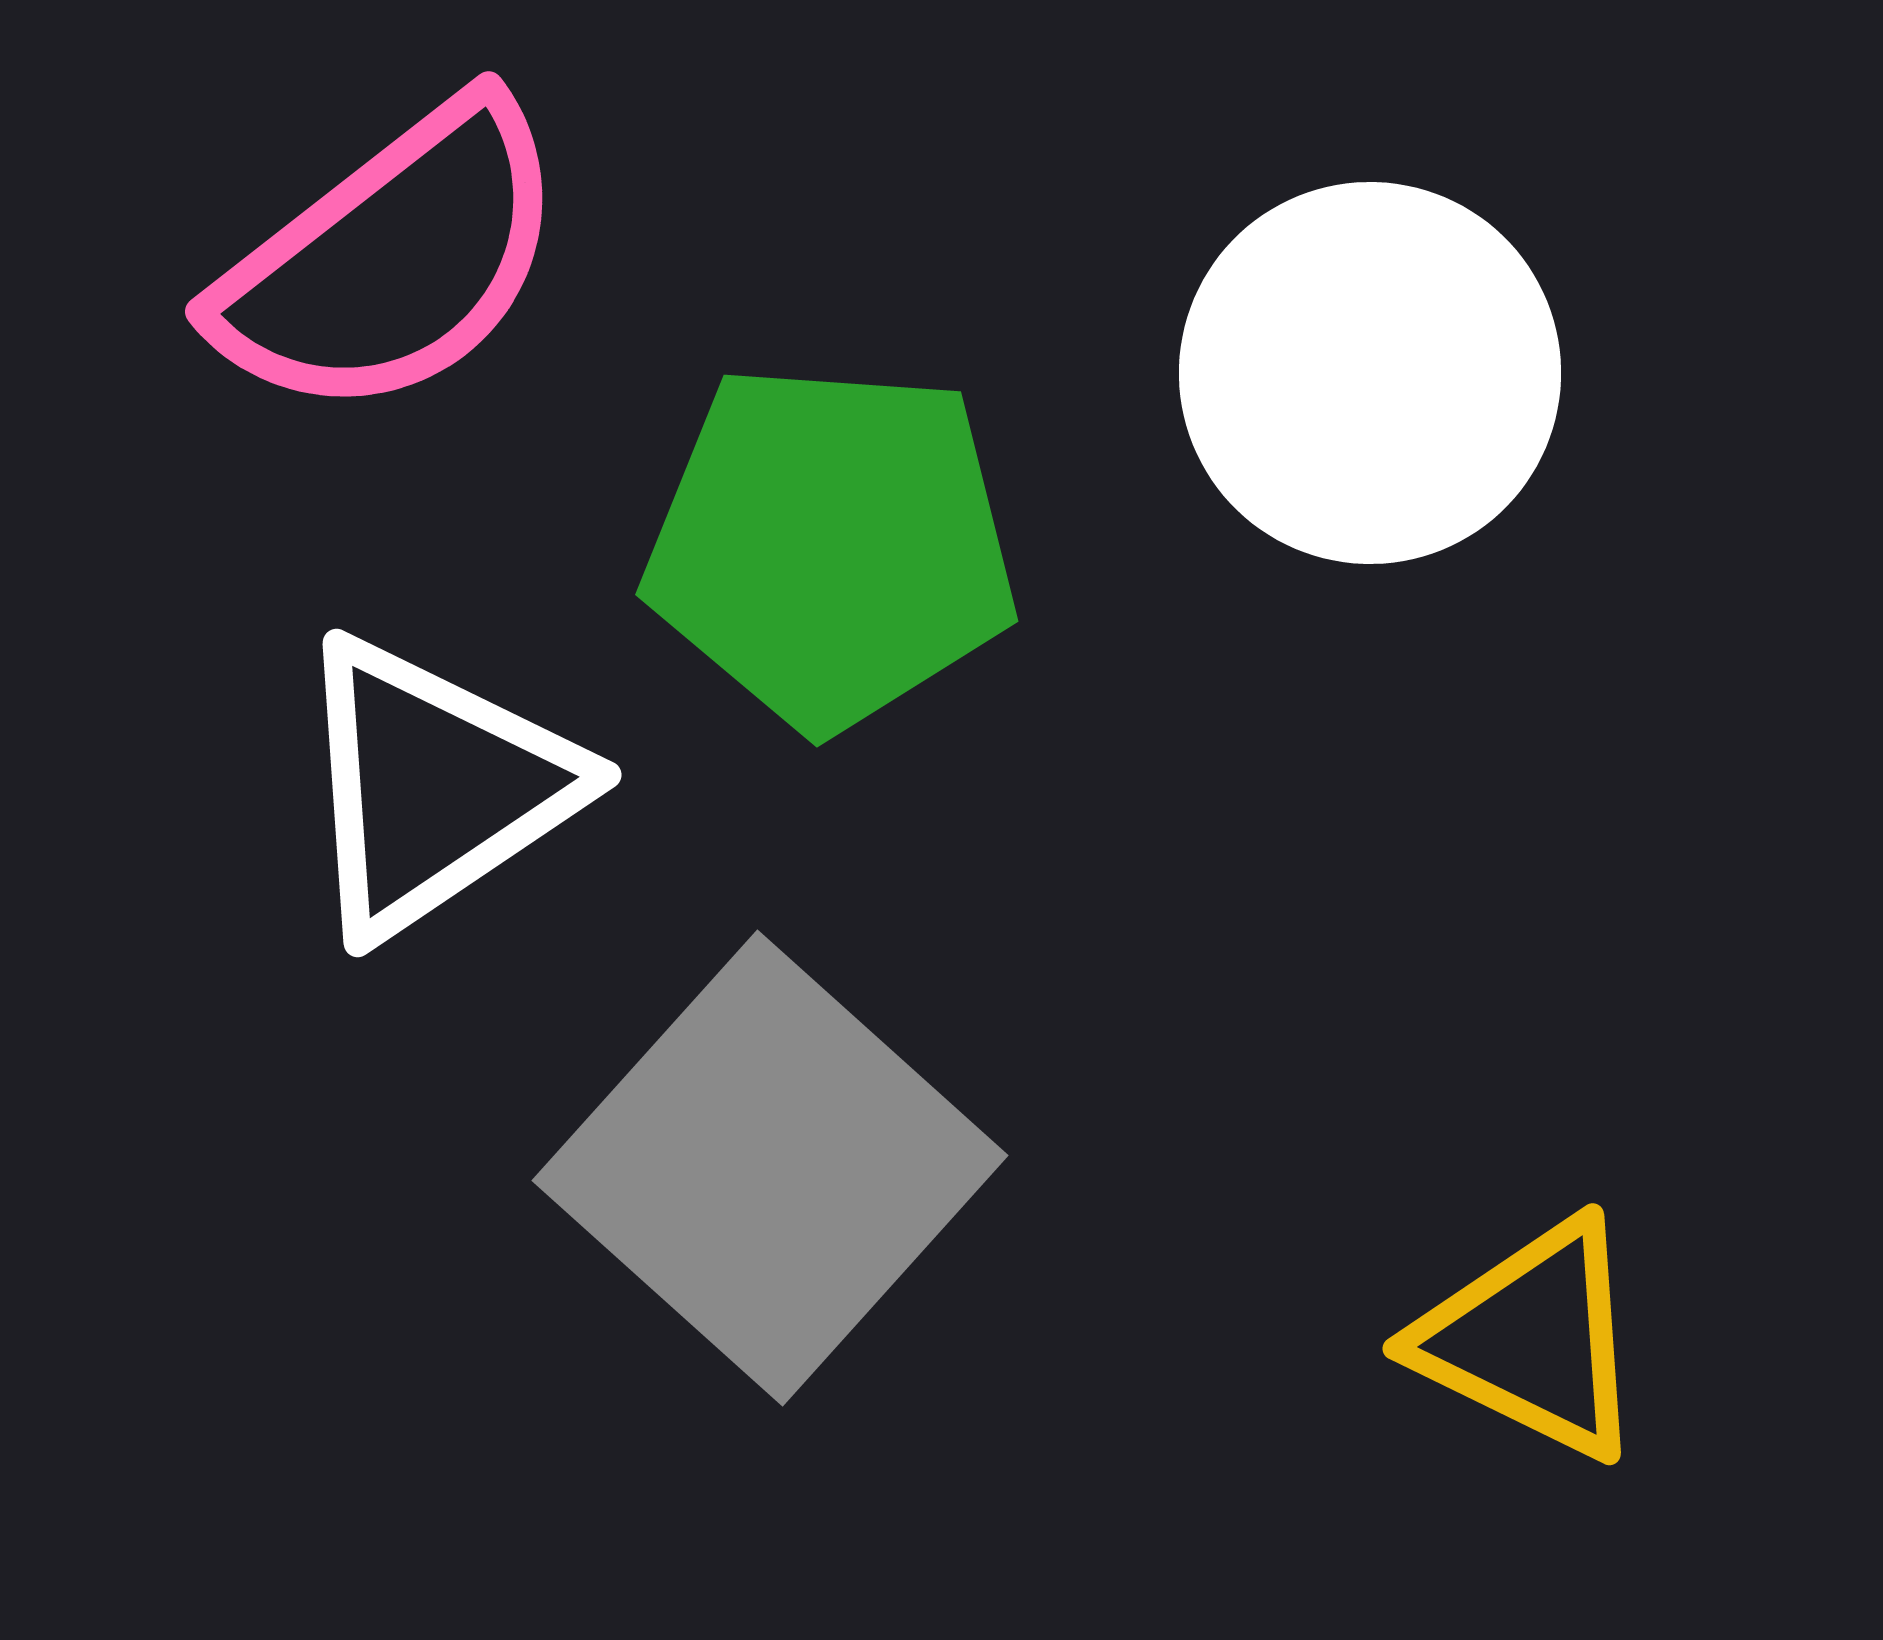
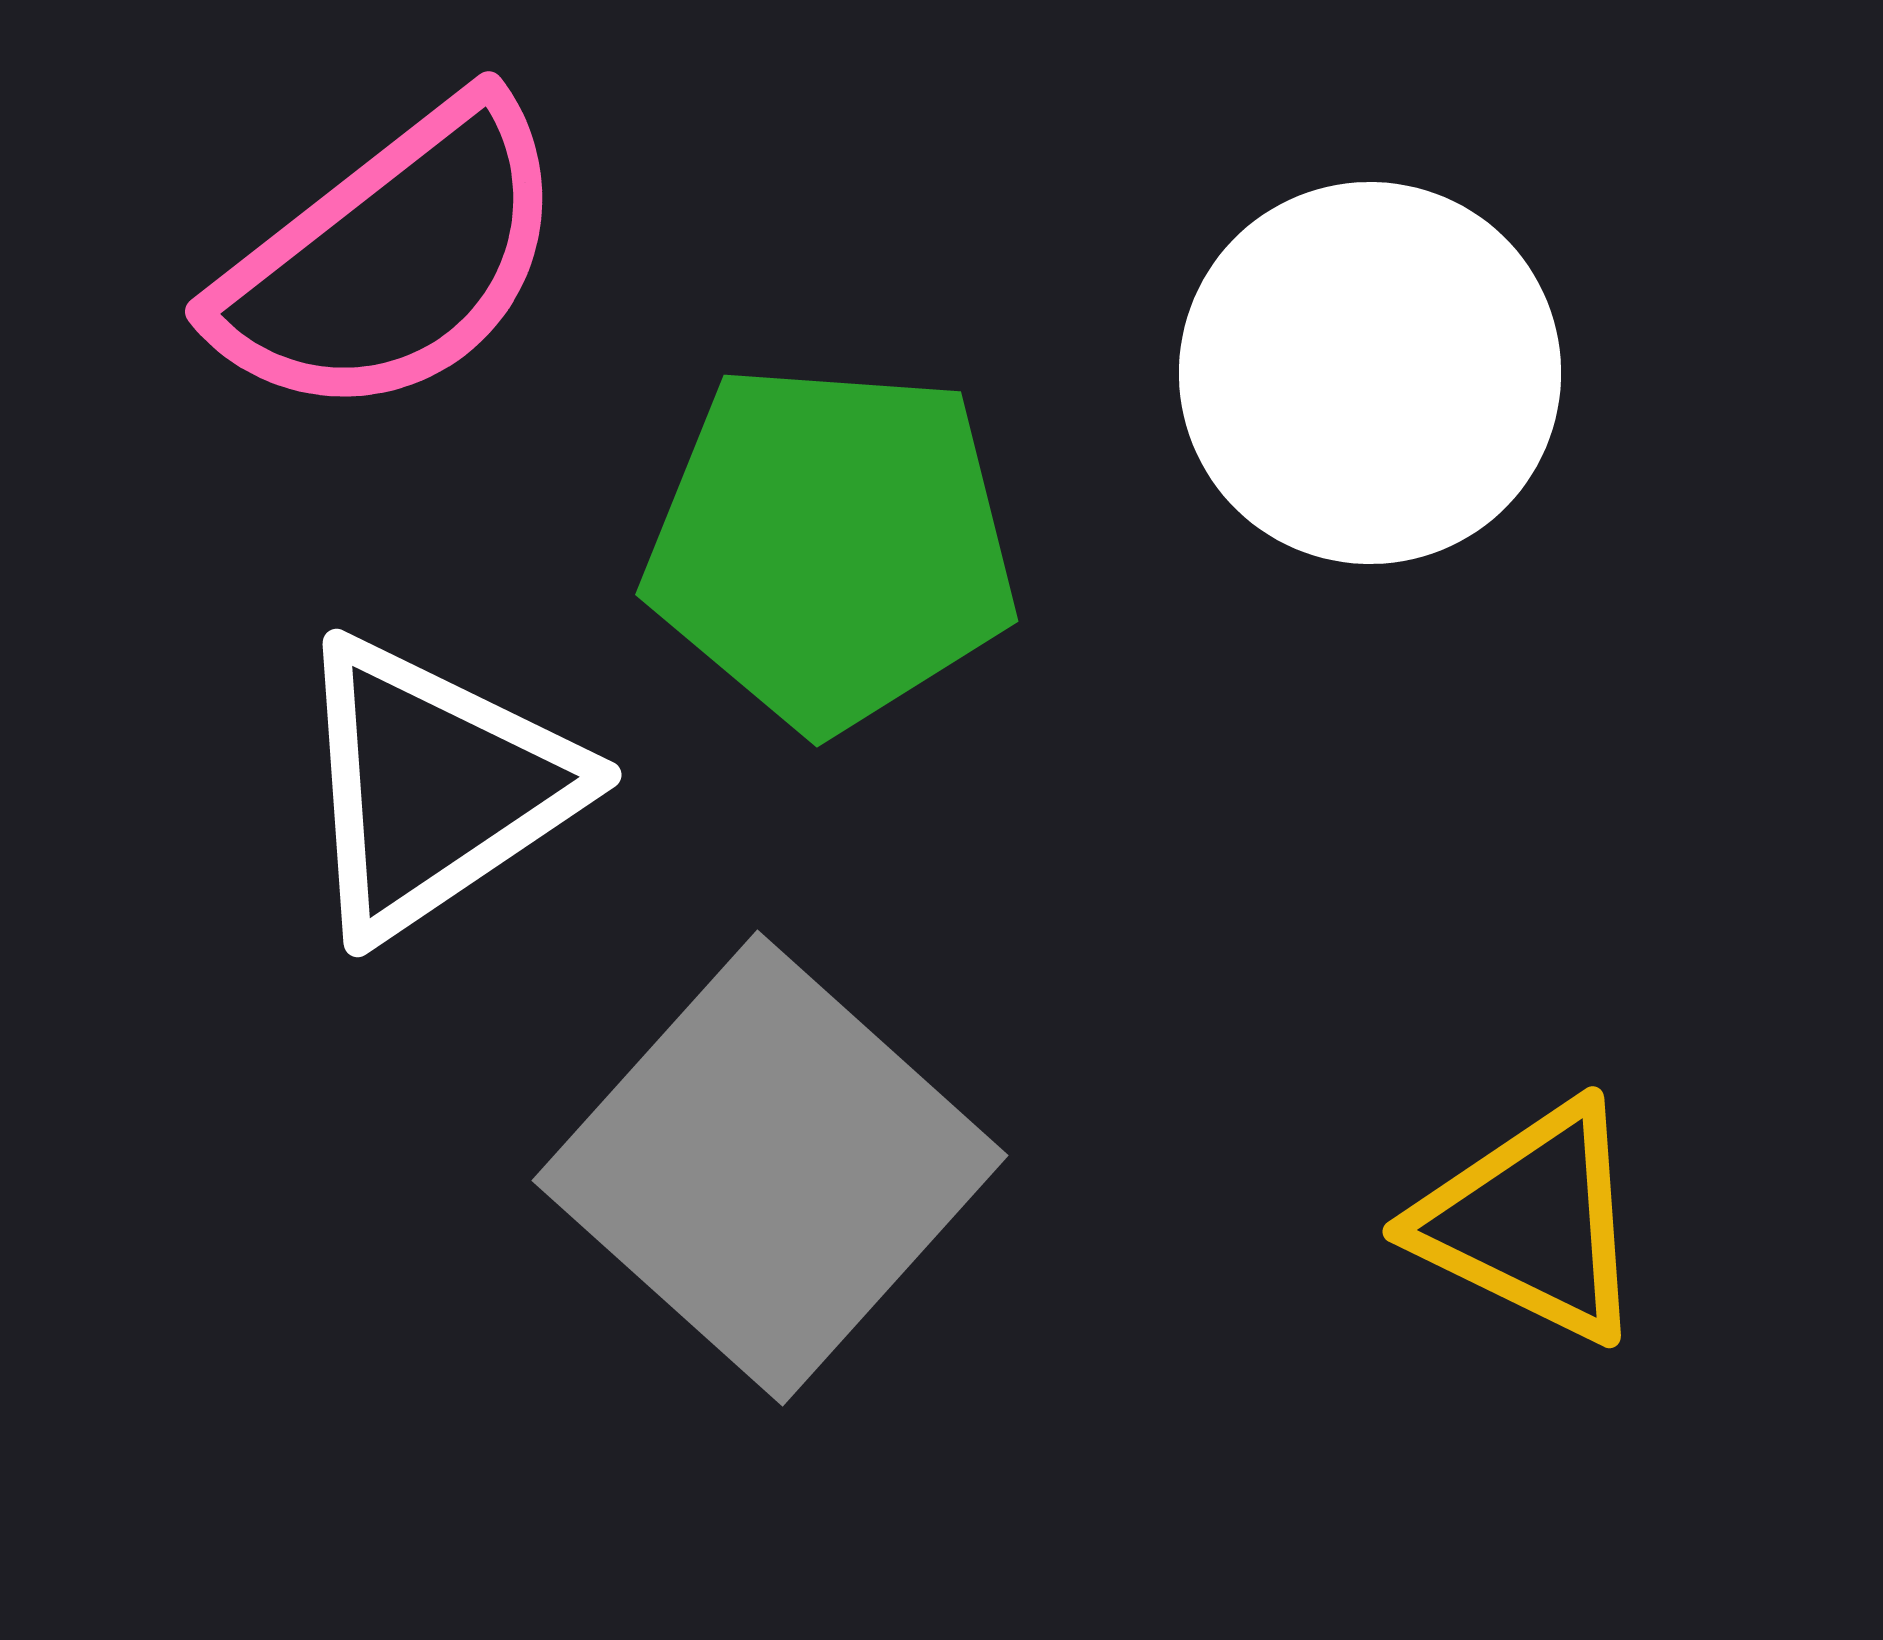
yellow triangle: moved 117 px up
